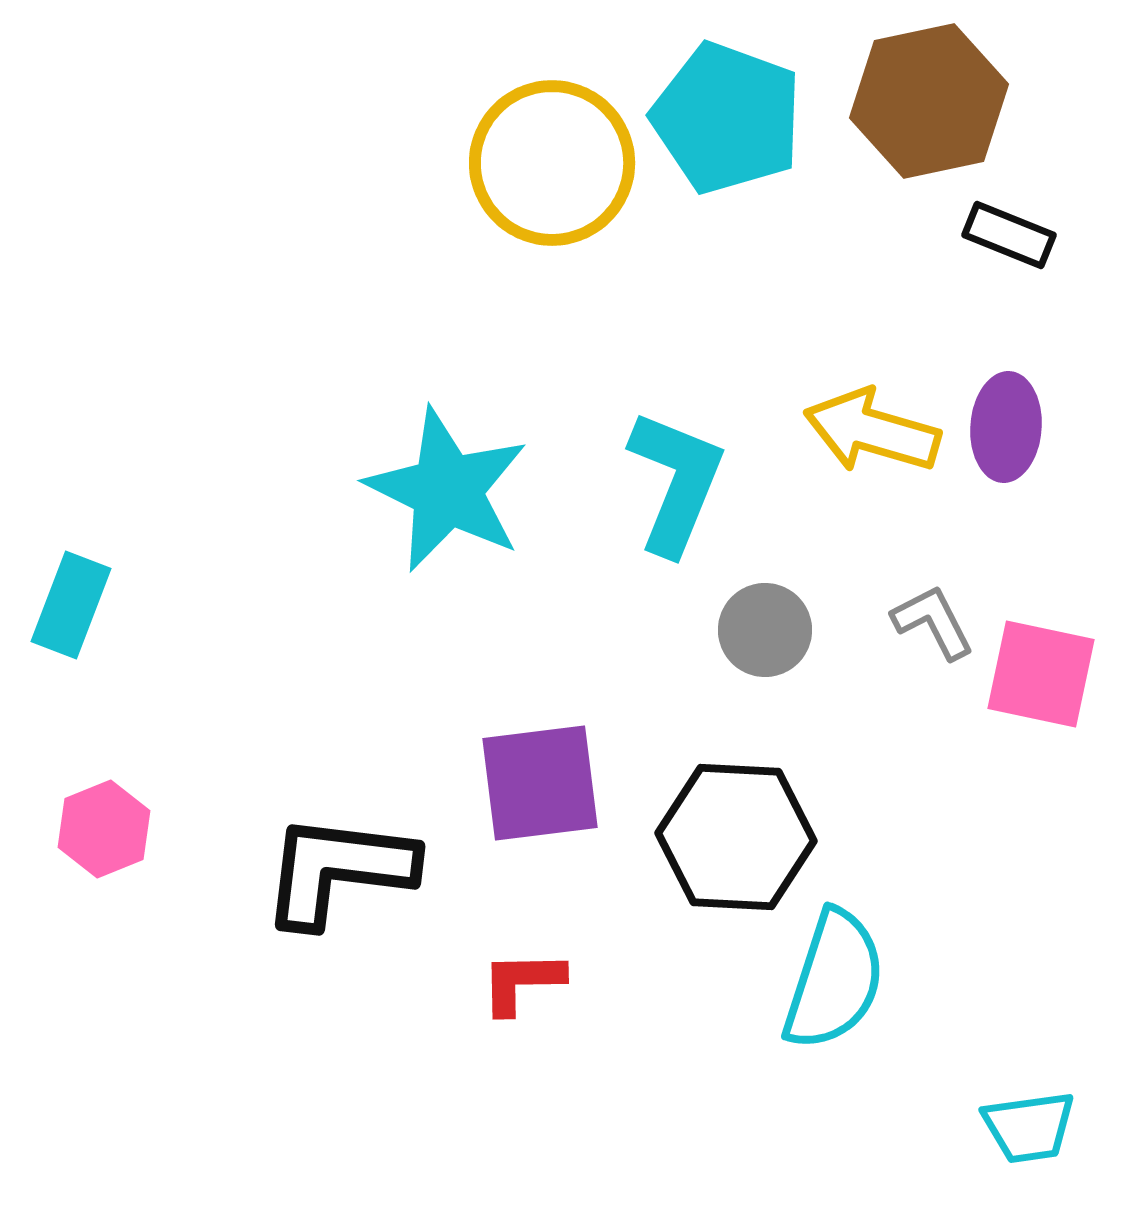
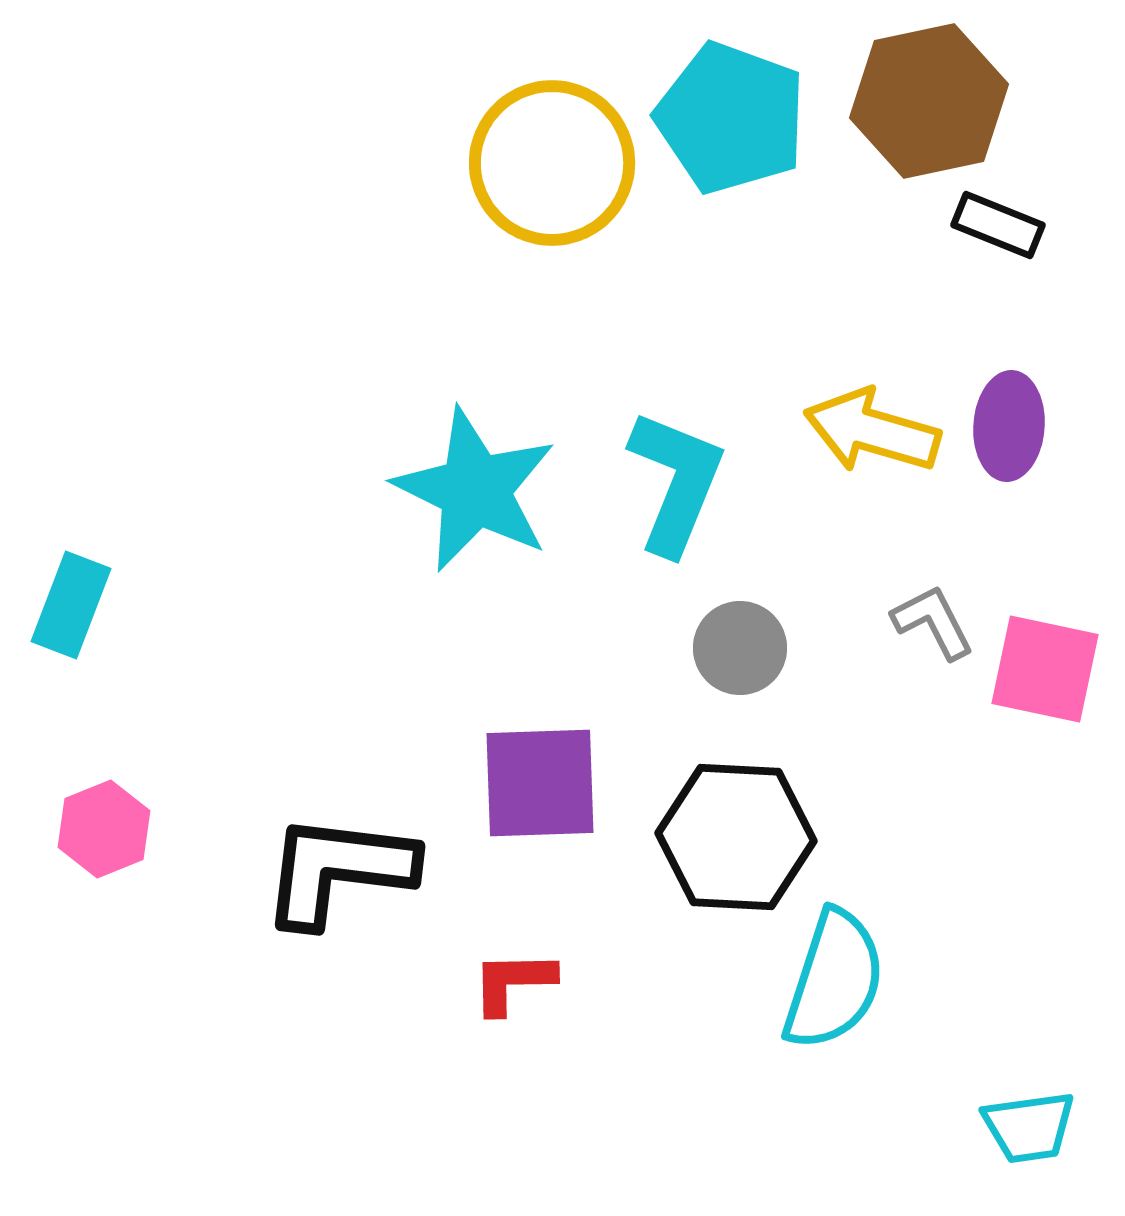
cyan pentagon: moved 4 px right
black rectangle: moved 11 px left, 10 px up
purple ellipse: moved 3 px right, 1 px up
cyan star: moved 28 px right
gray circle: moved 25 px left, 18 px down
pink square: moved 4 px right, 5 px up
purple square: rotated 5 degrees clockwise
red L-shape: moved 9 px left
